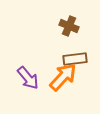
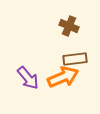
orange arrow: rotated 24 degrees clockwise
